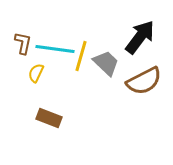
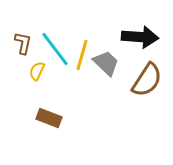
black arrow: rotated 57 degrees clockwise
cyan line: rotated 45 degrees clockwise
yellow line: moved 1 px right, 1 px up
yellow semicircle: moved 1 px right, 2 px up
brown semicircle: moved 3 px right, 1 px up; rotated 30 degrees counterclockwise
